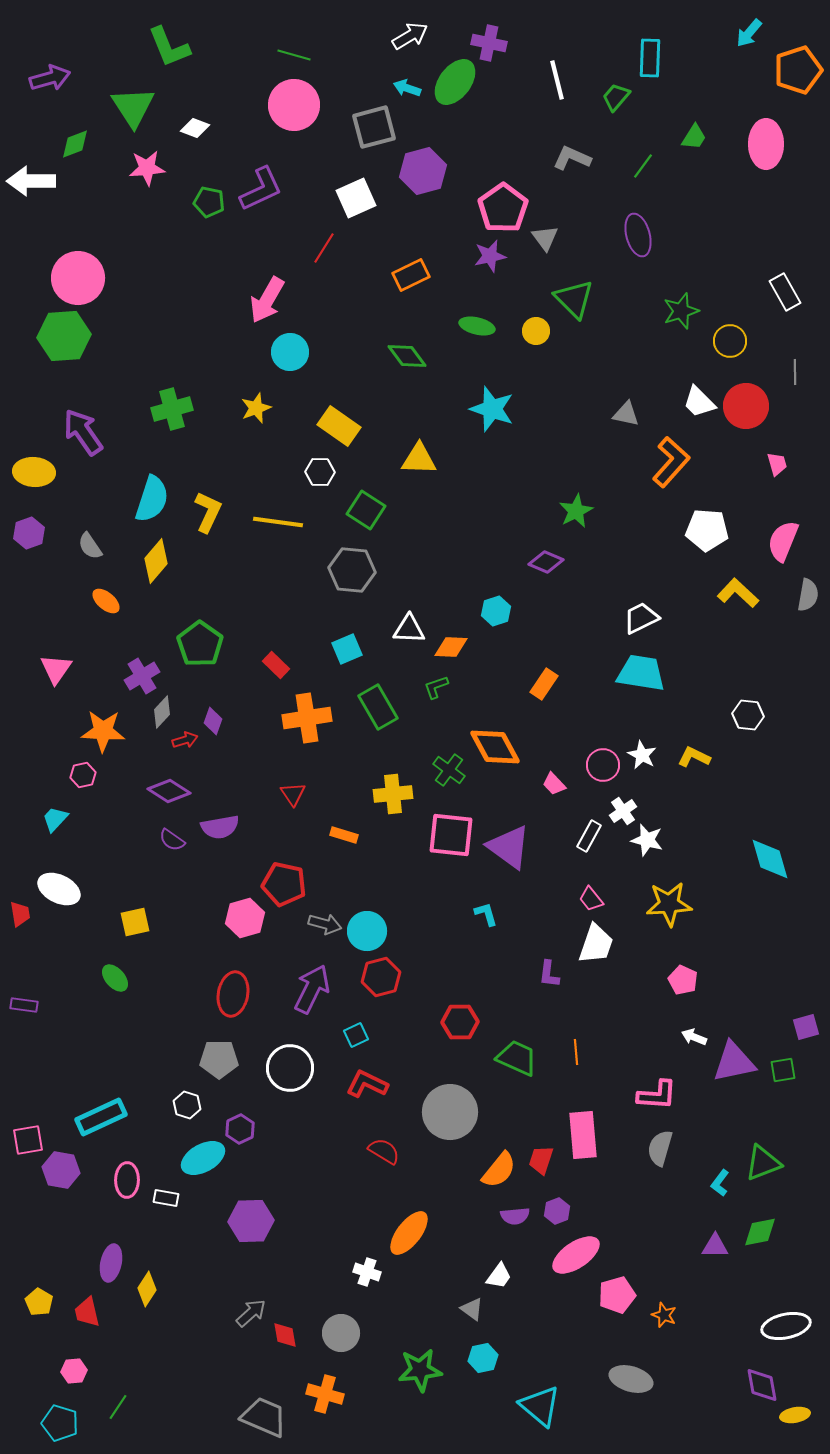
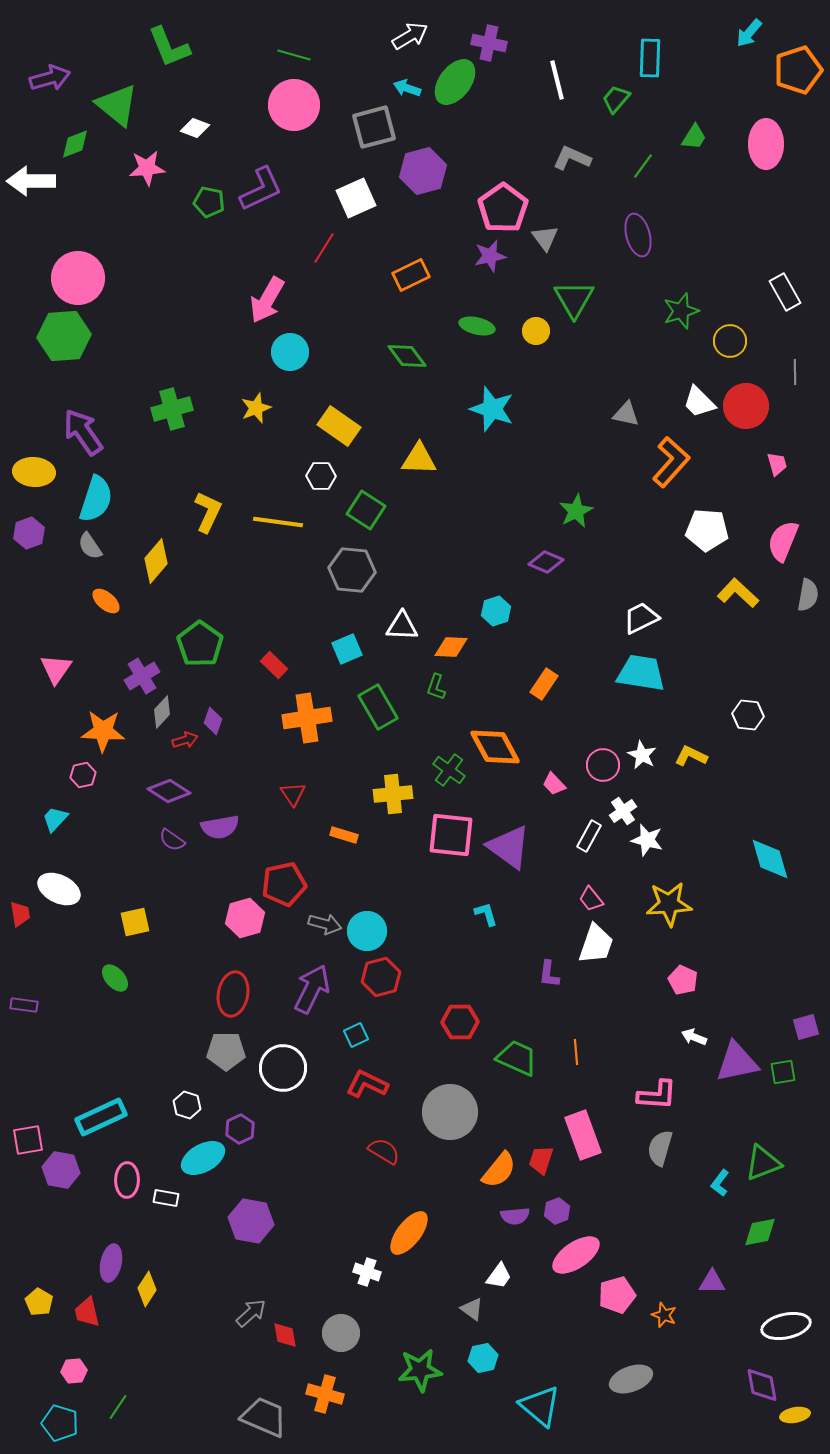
green trapezoid at (616, 97): moved 2 px down
green triangle at (133, 107): moved 16 px left, 2 px up; rotated 18 degrees counterclockwise
green triangle at (574, 299): rotated 15 degrees clockwise
white hexagon at (320, 472): moved 1 px right, 4 px down
cyan semicircle at (152, 499): moved 56 px left
white triangle at (409, 629): moved 7 px left, 3 px up
red rectangle at (276, 665): moved 2 px left
green L-shape at (436, 687): rotated 52 degrees counterclockwise
yellow L-shape at (694, 757): moved 3 px left, 1 px up
red pentagon at (284, 884): rotated 24 degrees counterclockwise
gray pentagon at (219, 1059): moved 7 px right, 8 px up
purple triangle at (734, 1062): moved 3 px right
white circle at (290, 1068): moved 7 px left
green square at (783, 1070): moved 2 px down
pink rectangle at (583, 1135): rotated 15 degrees counterclockwise
purple hexagon at (251, 1221): rotated 12 degrees clockwise
purple triangle at (715, 1246): moved 3 px left, 36 px down
gray ellipse at (631, 1379): rotated 36 degrees counterclockwise
